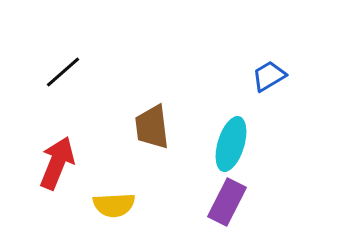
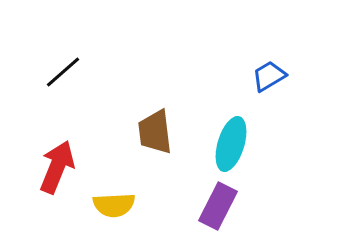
brown trapezoid: moved 3 px right, 5 px down
red arrow: moved 4 px down
purple rectangle: moved 9 px left, 4 px down
